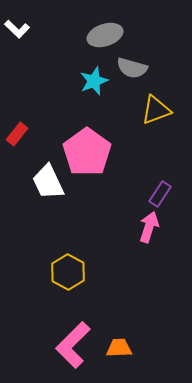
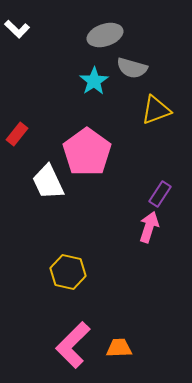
cyan star: rotated 12 degrees counterclockwise
yellow hexagon: rotated 16 degrees counterclockwise
